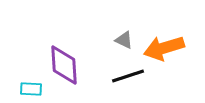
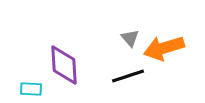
gray triangle: moved 6 px right, 2 px up; rotated 24 degrees clockwise
